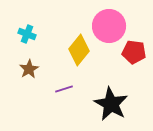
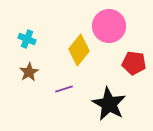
cyan cross: moved 5 px down
red pentagon: moved 11 px down
brown star: moved 3 px down
black star: moved 2 px left
